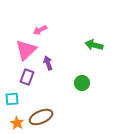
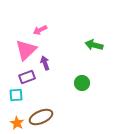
purple arrow: moved 3 px left
purple rectangle: rotated 49 degrees clockwise
cyan square: moved 4 px right, 4 px up
